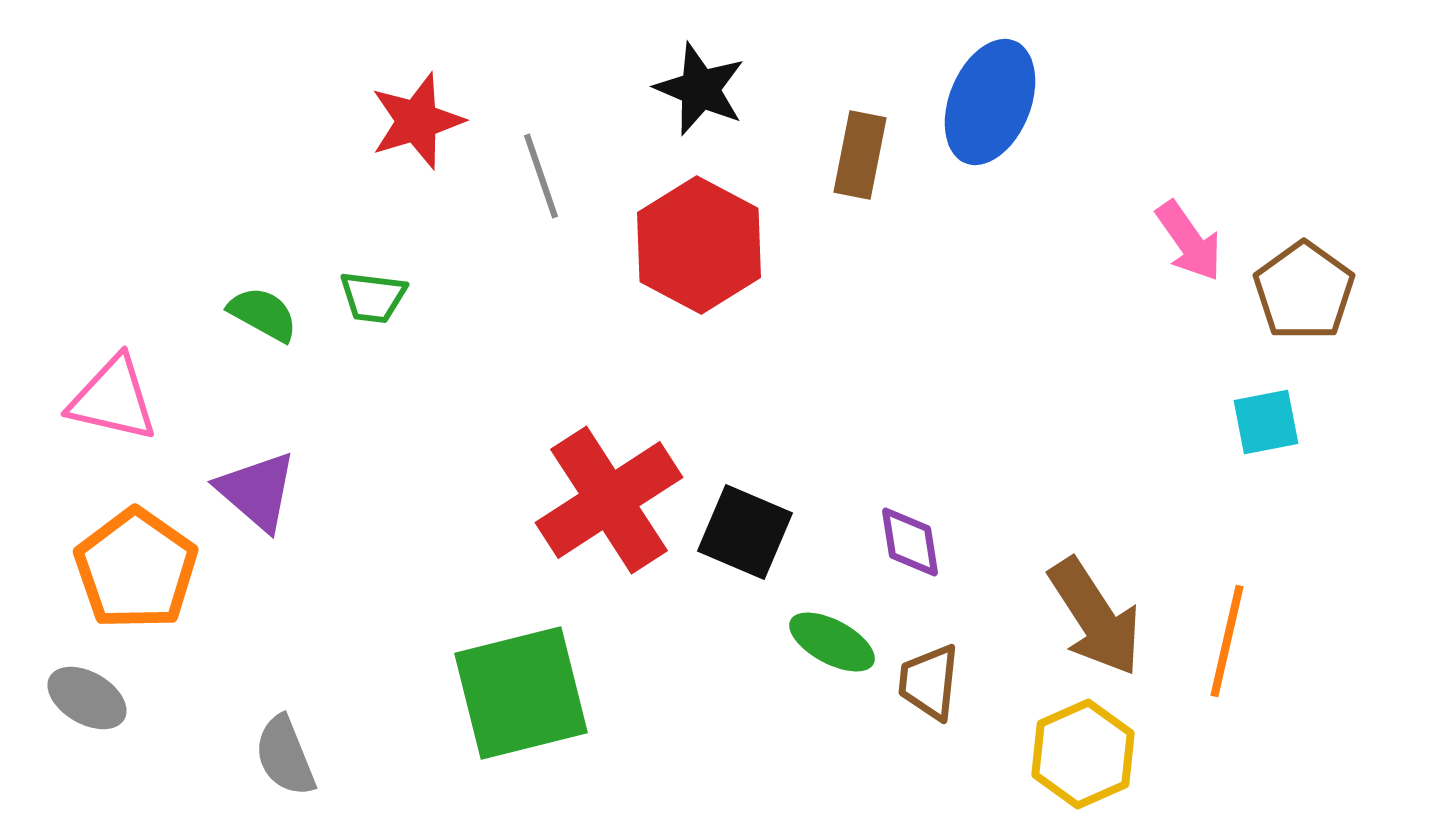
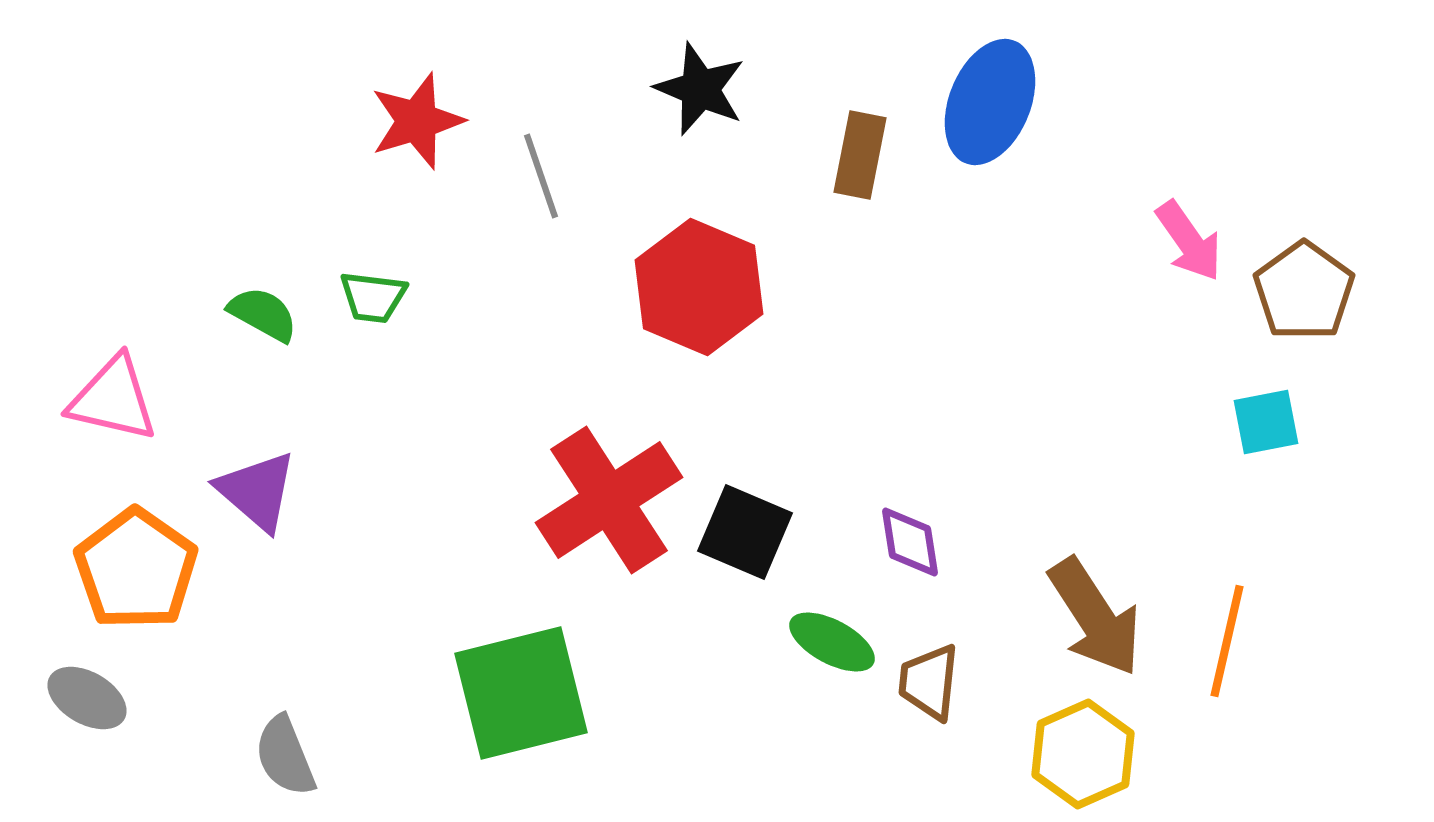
red hexagon: moved 42 px down; rotated 5 degrees counterclockwise
